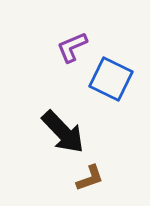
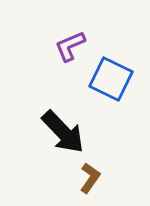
purple L-shape: moved 2 px left, 1 px up
brown L-shape: rotated 36 degrees counterclockwise
